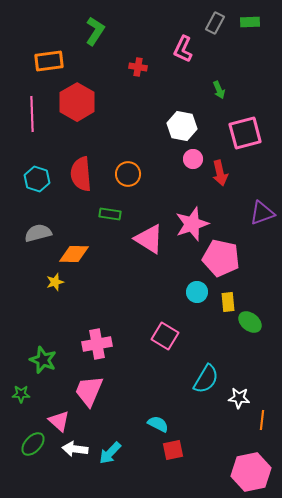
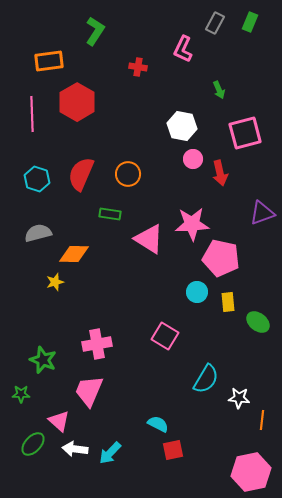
green rectangle at (250, 22): rotated 66 degrees counterclockwise
red semicircle at (81, 174): rotated 28 degrees clockwise
pink star at (192, 224): rotated 16 degrees clockwise
green ellipse at (250, 322): moved 8 px right
